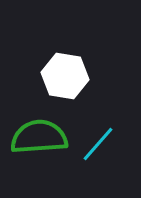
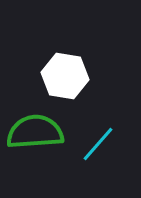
green semicircle: moved 4 px left, 5 px up
